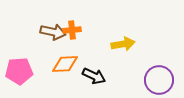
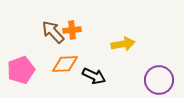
brown arrow: rotated 145 degrees counterclockwise
pink pentagon: moved 2 px right, 1 px up; rotated 16 degrees counterclockwise
